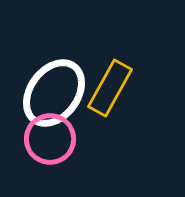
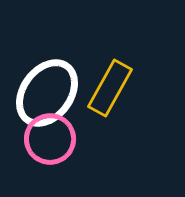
white ellipse: moved 7 px left
